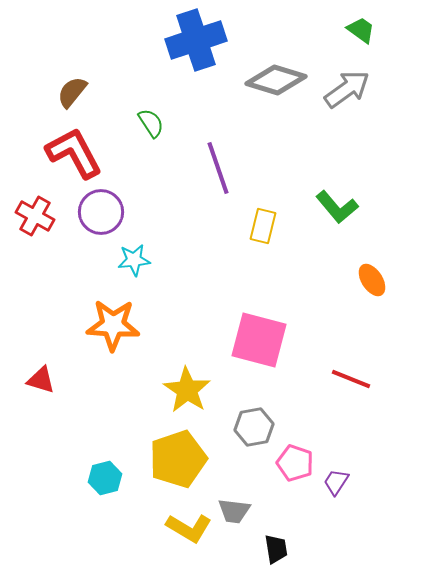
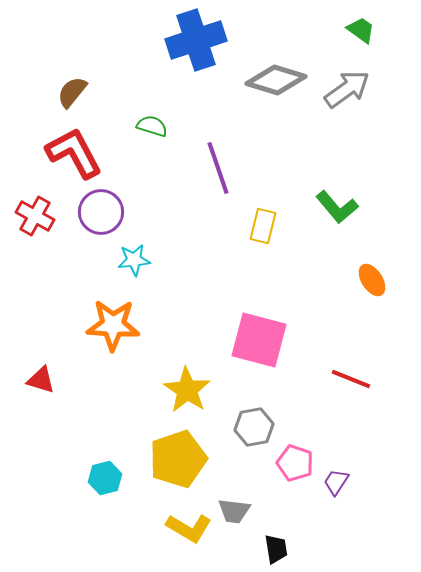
green semicircle: moved 1 px right, 3 px down; rotated 40 degrees counterclockwise
